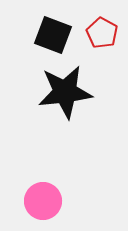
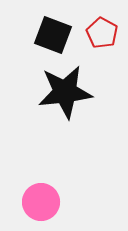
pink circle: moved 2 px left, 1 px down
